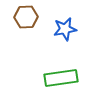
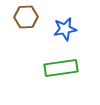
green rectangle: moved 10 px up
